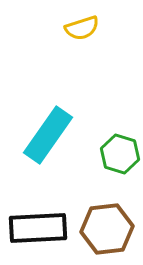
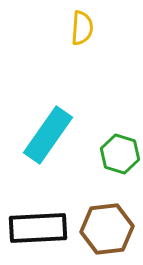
yellow semicircle: rotated 68 degrees counterclockwise
